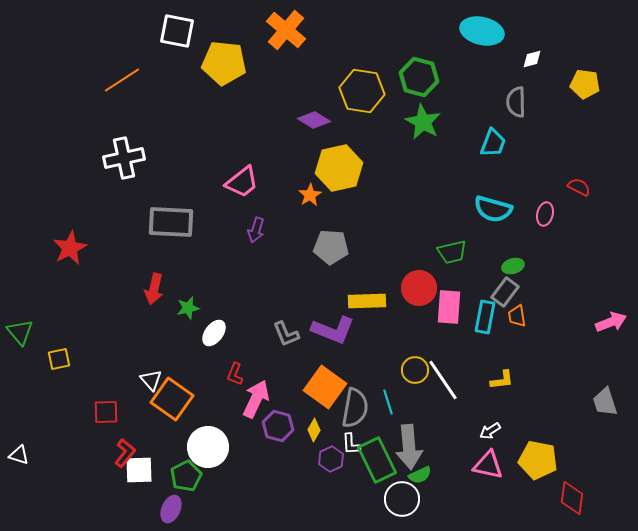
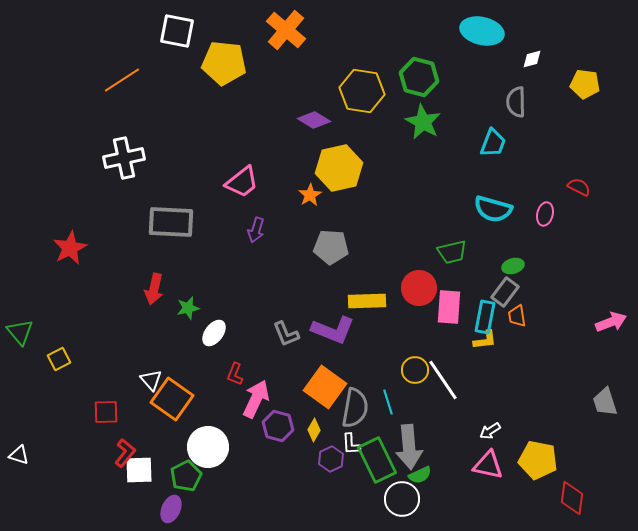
yellow square at (59, 359): rotated 15 degrees counterclockwise
yellow L-shape at (502, 380): moved 17 px left, 40 px up
